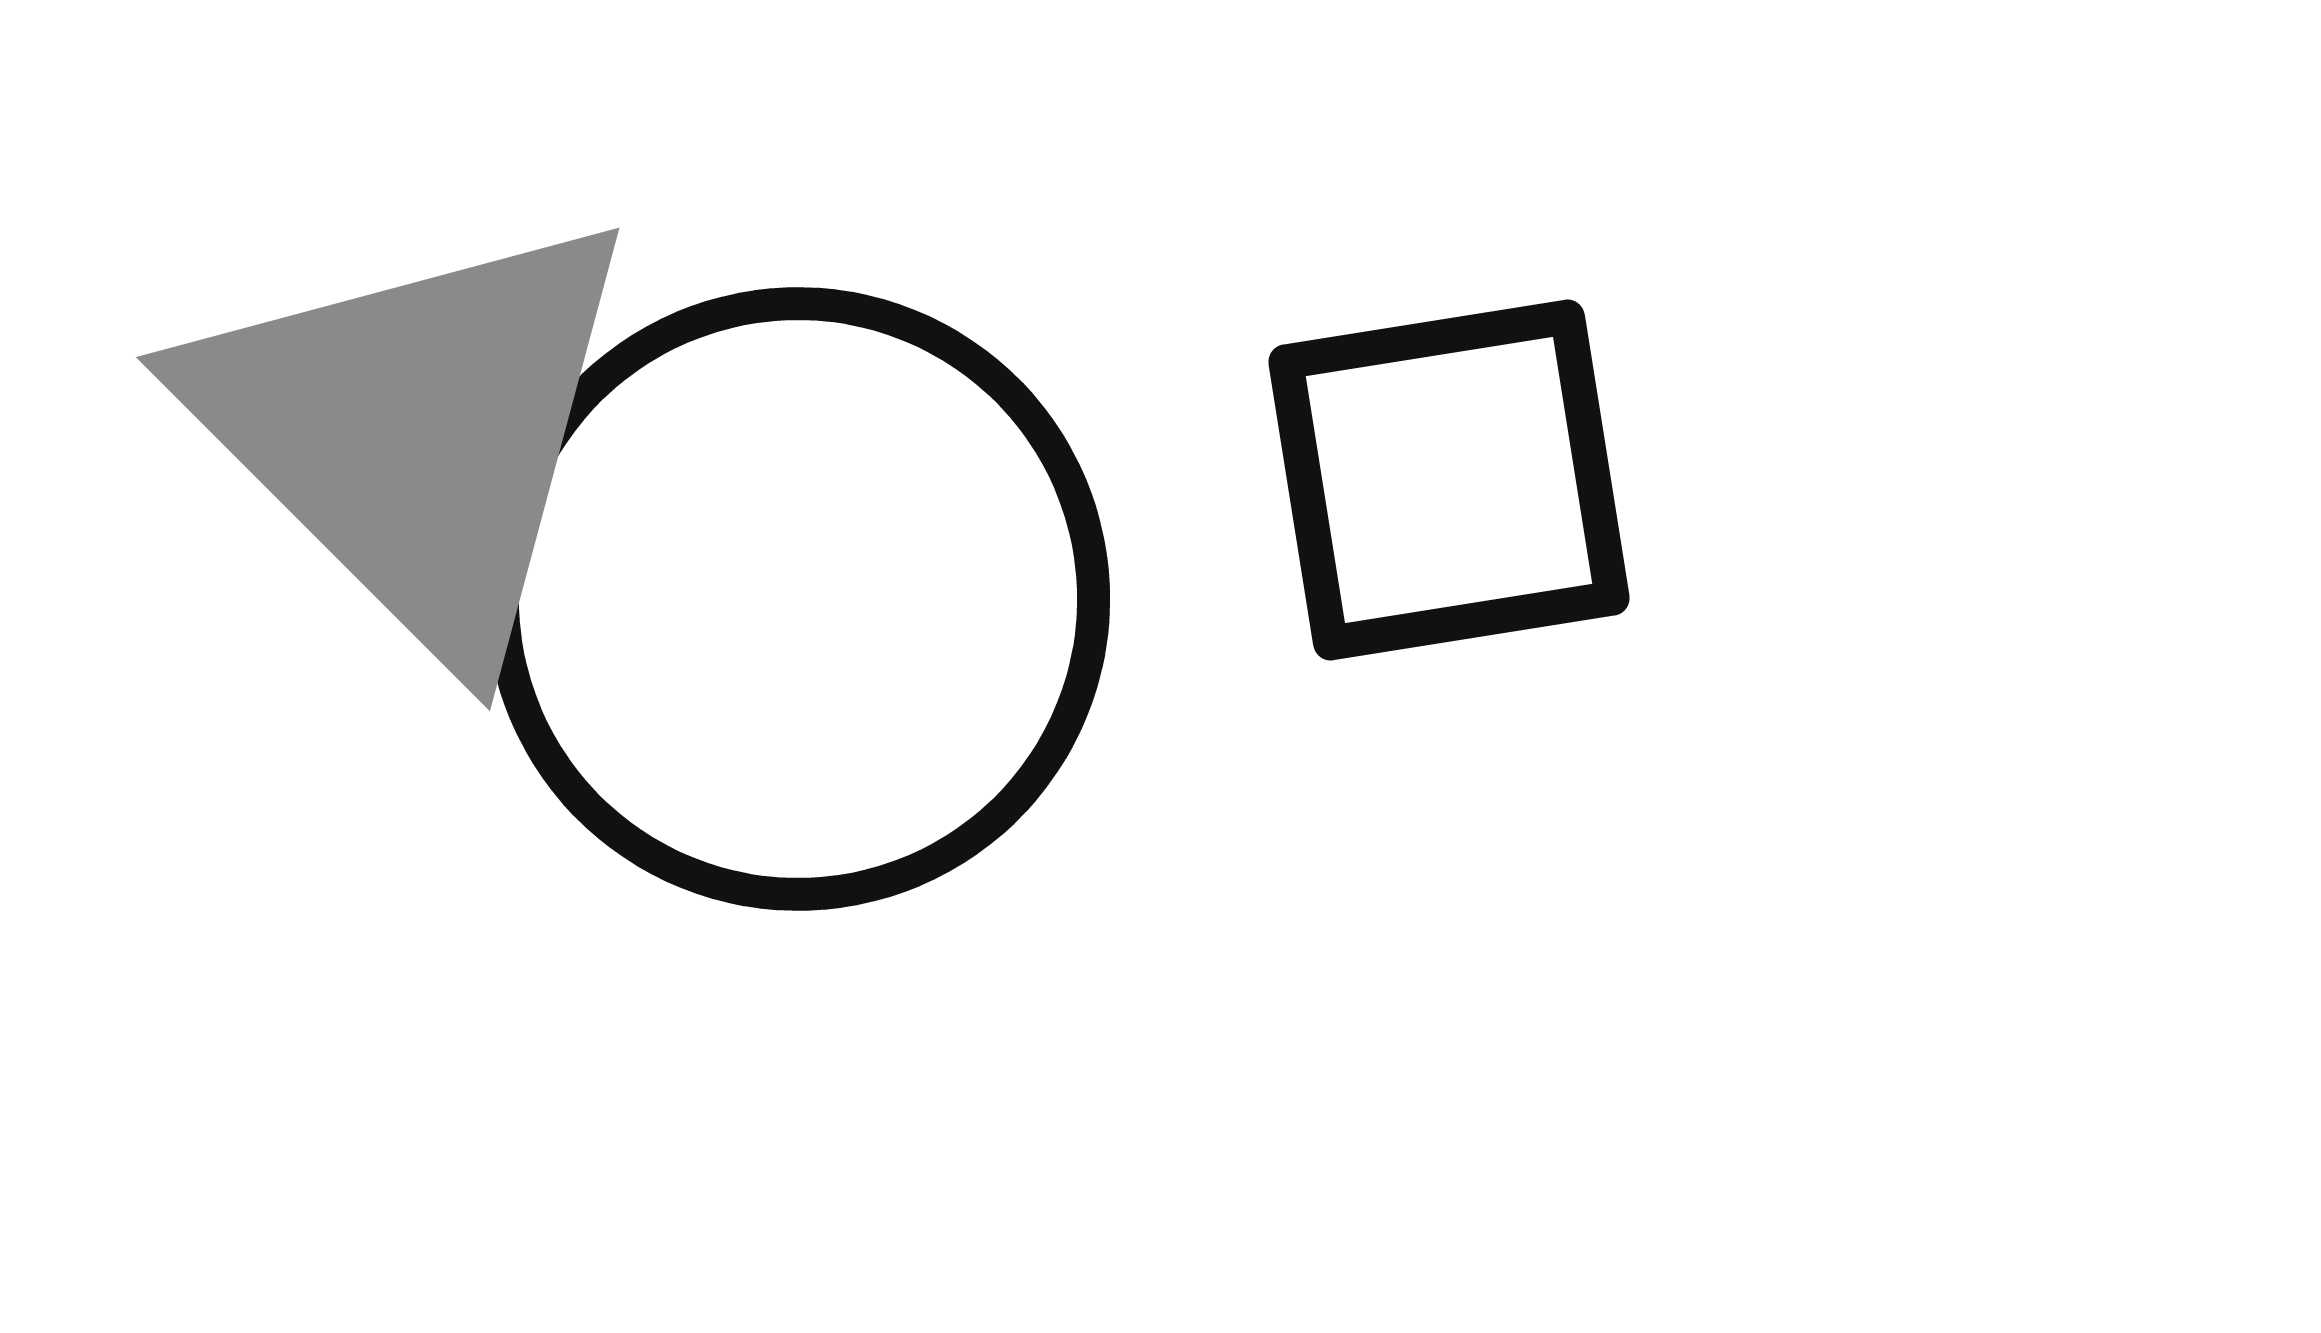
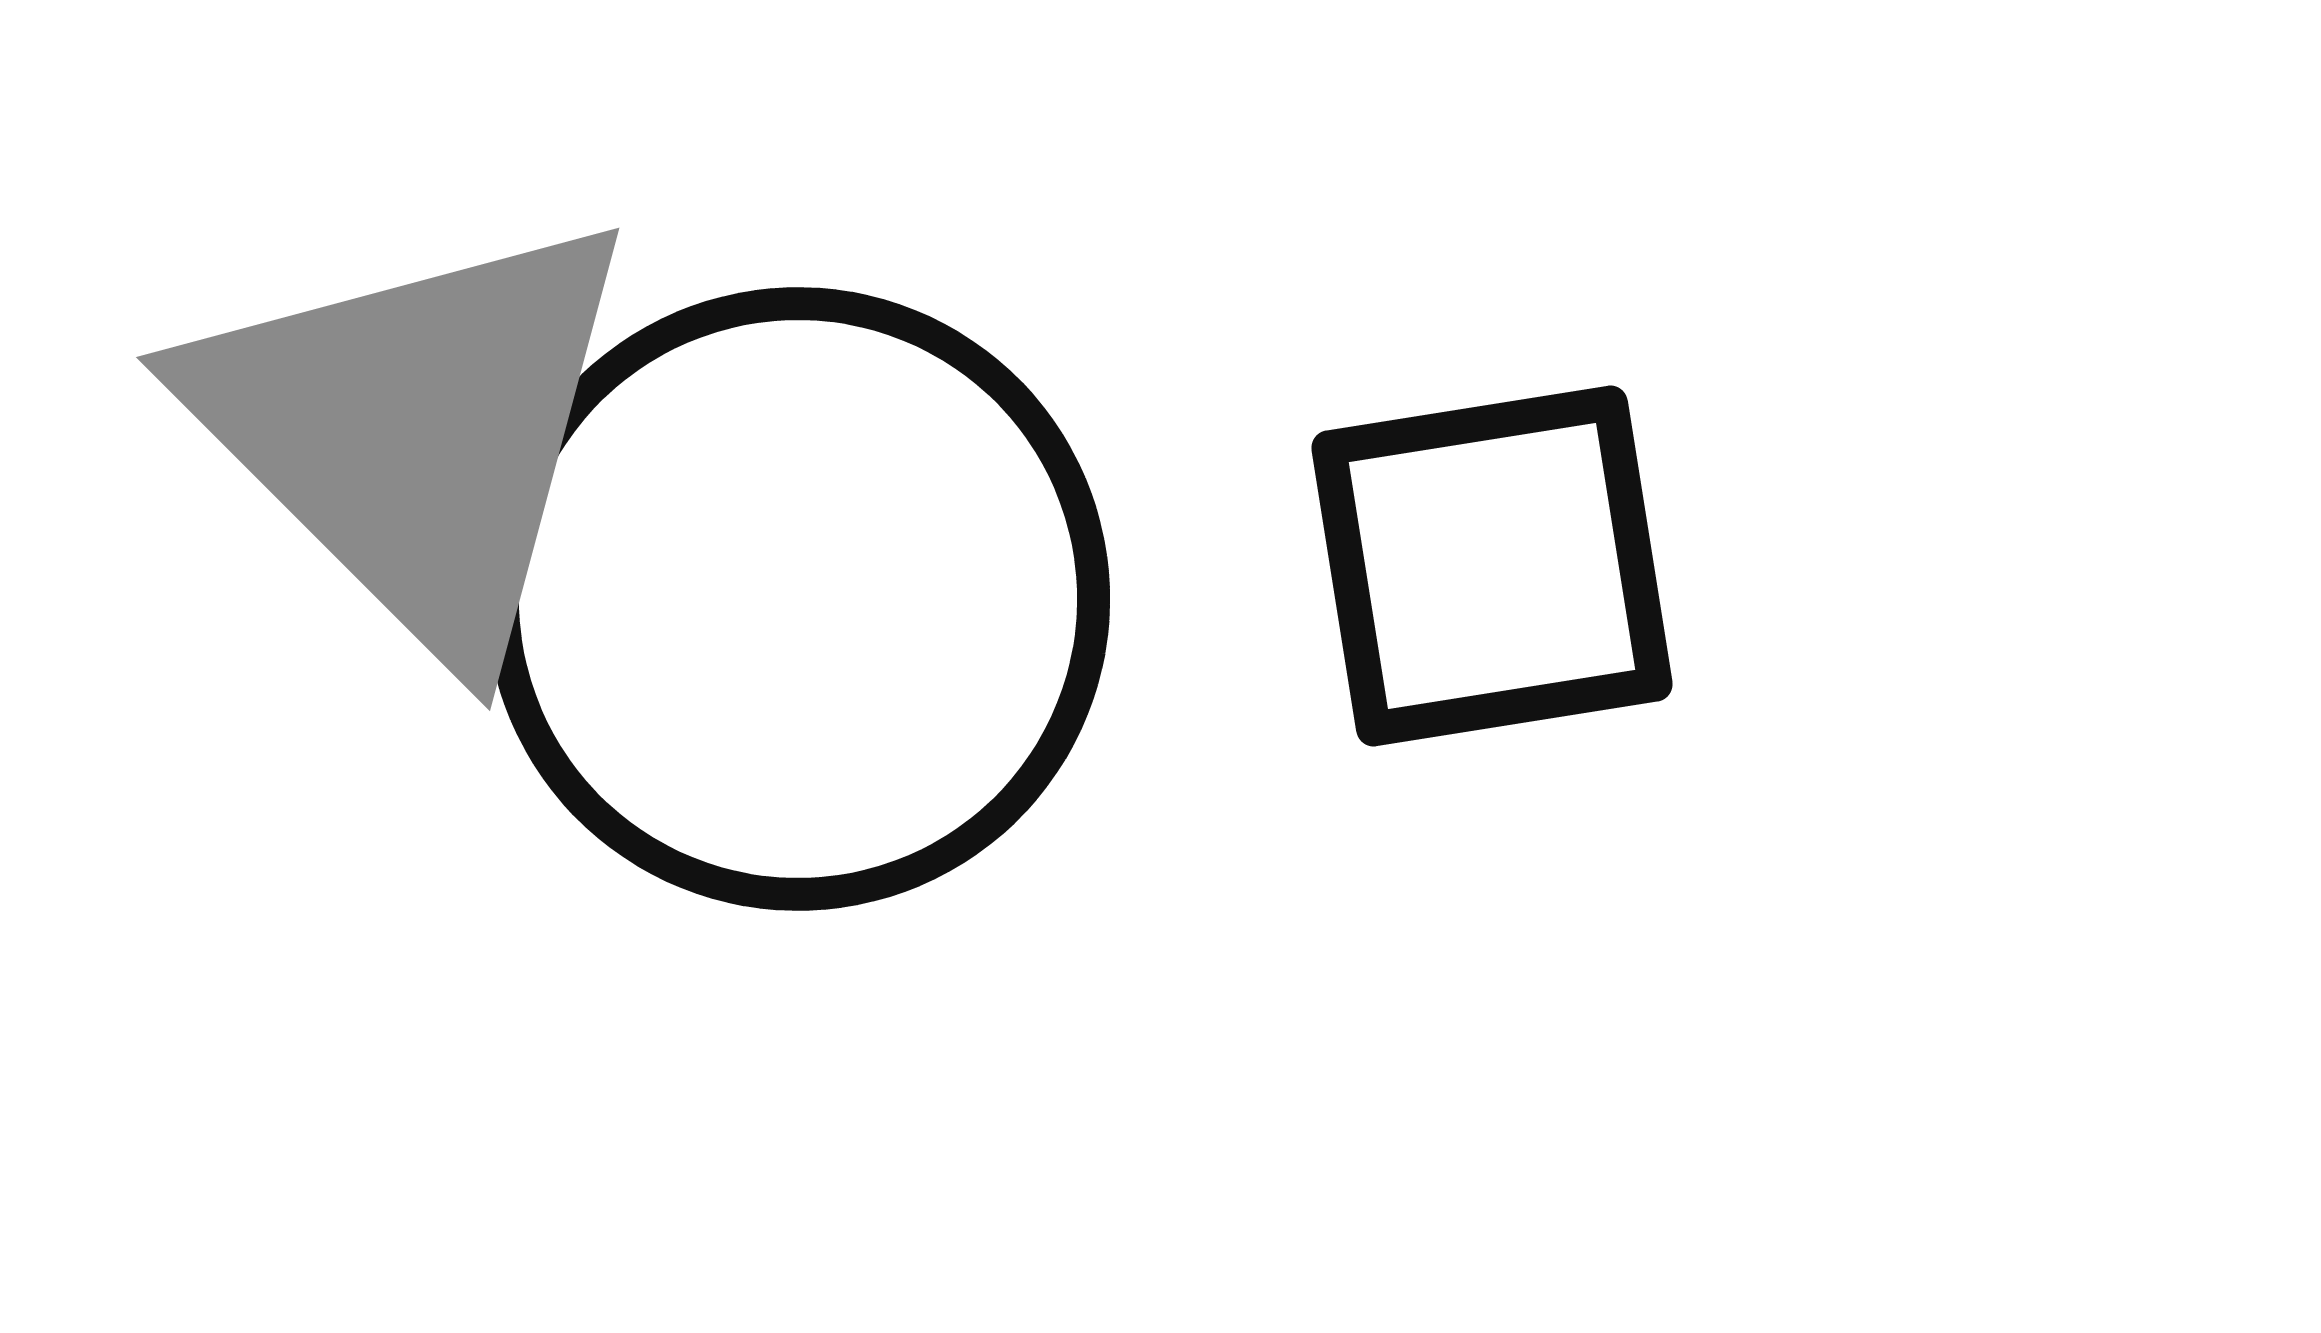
black square: moved 43 px right, 86 px down
